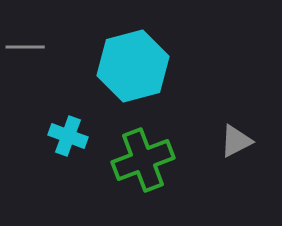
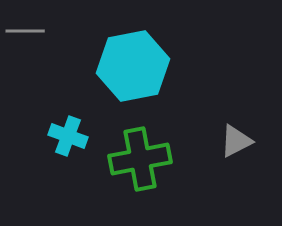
gray line: moved 16 px up
cyan hexagon: rotated 4 degrees clockwise
green cross: moved 3 px left, 1 px up; rotated 10 degrees clockwise
